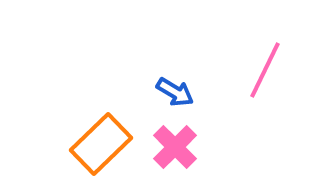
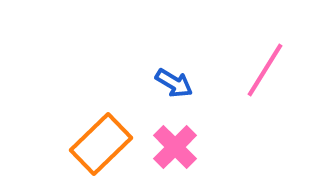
pink line: rotated 6 degrees clockwise
blue arrow: moved 1 px left, 9 px up
